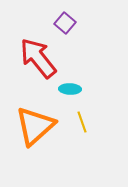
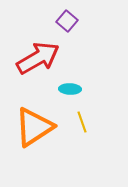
purple square: moved 2 px right, 2 px up
red arrow: rotated 99 degrees clockwise
orange triangle: moved 1 px left, 1 px down; rotated 9 degrees clockwise
